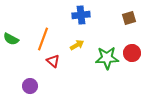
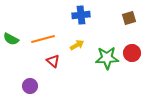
orange line: rotated 55 degrees clockwise
